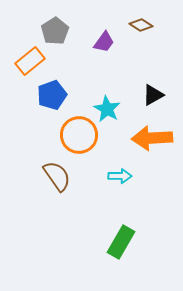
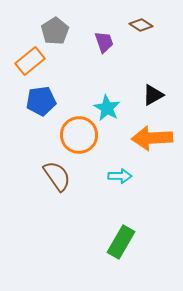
purple trapezoid: rotated 55 degrees counterclockwise
blue pentagon: moved 11 px left, 6 px down; rotated 12 degrees clockwise
cyan star: moved 1 px up
